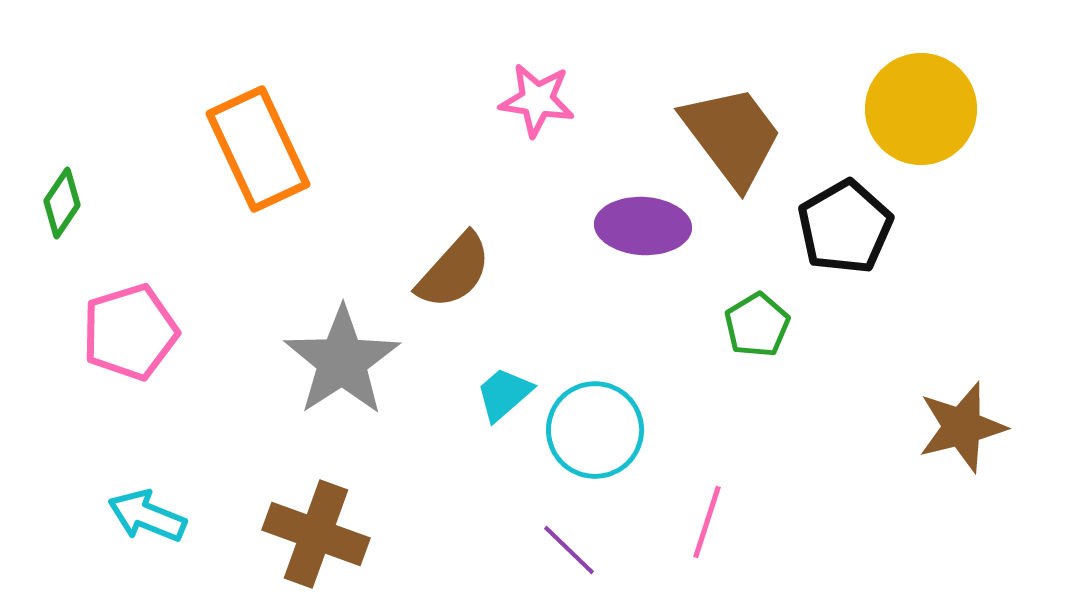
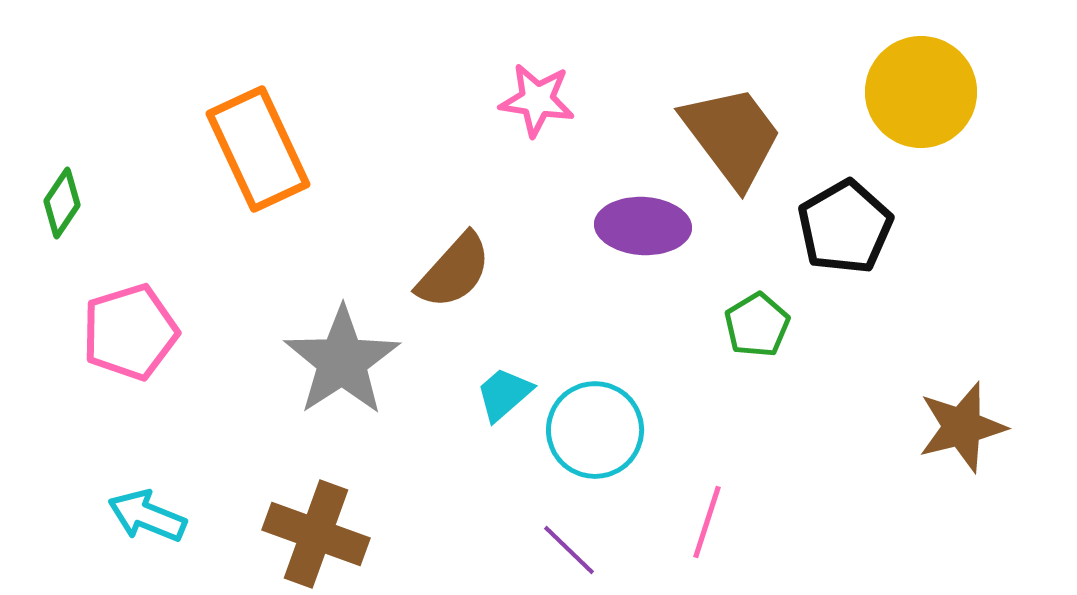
yellow circle: moved 17 px up
